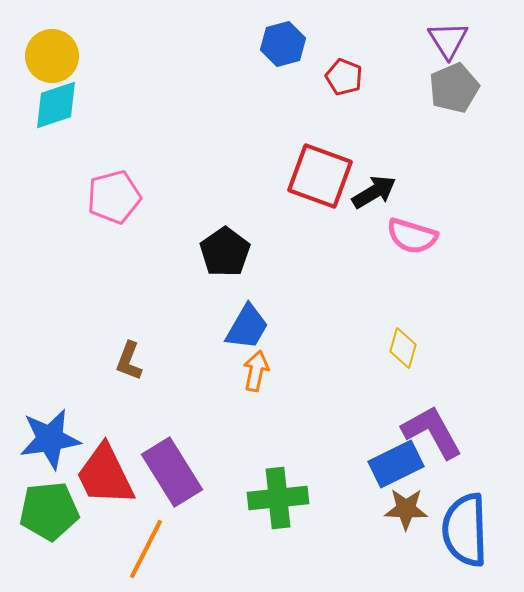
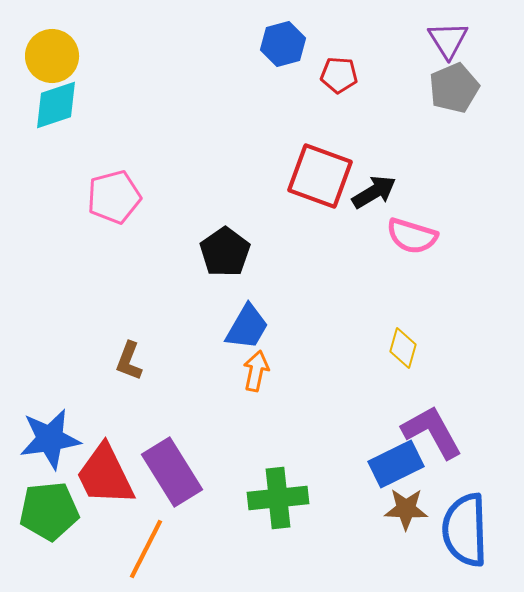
red pentagon: moved 5 px left, 2 px up; rotated 18 degrees counterclockwise
